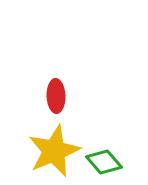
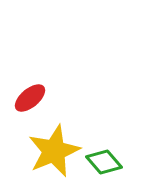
red ellipse: moved 26 px left, 2 px down; rotated 52 degrees clockwise
